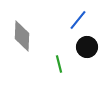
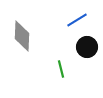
blue line: moved 1 px left; rotated 20 degrees clockwise
green line: moved 2 px right, 5 px down
